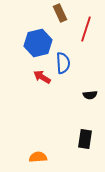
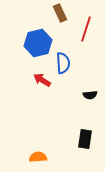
red arrow: moved 3 px down
